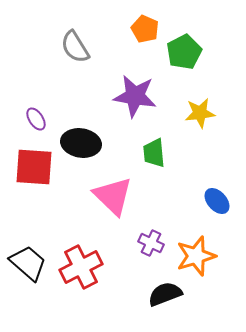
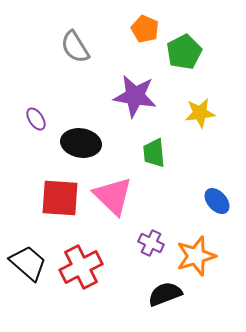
red square: moved 26 px right, 31 px down
